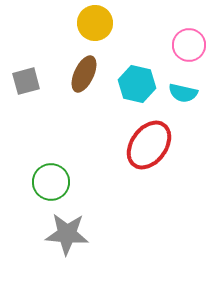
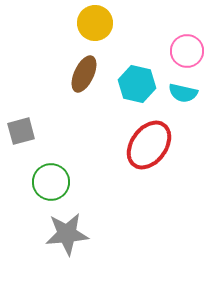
pink circle: moved 2 px left, 6 px down
gray square: moved 5 px left, 50 px down
gray star: rotated 9 degrees counterclockwise
